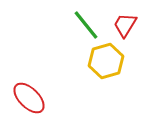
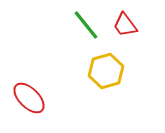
red trapezoid: rotated 68 degrees counterclockwise
yellow hexagon: moved 10 px down
